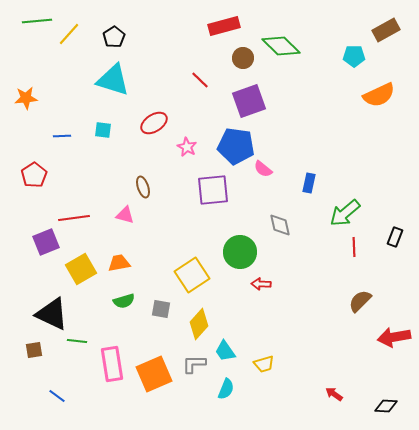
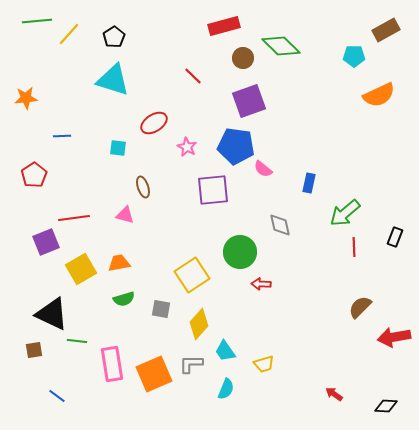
red line at (200, 80): moved 7 px left, 4 px up
cyan square at (103, 130): moved 15 px right, 18 px down
green semicircle at (124, 301): moved 2 px up
brown semicircle at (360, 301): moved 6 px down
gray L-shape at (194, 364): moved 3 px left
